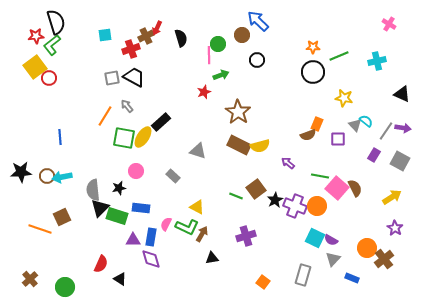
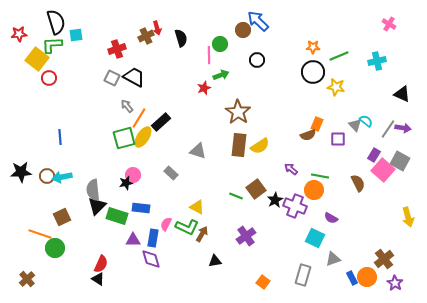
red arrow at (157, 28): rotated 40 degrees counterclockwise
cyan square at (105, 35): moved 29 px left
brown circle at (242, 35): moved 1 px right, 5 px up
red star at (36, 36): moved 17 px left, 2 px up
green circle at (218, 44): moved 2 px right
green L-shape at (52, 45): rotated 35 degrees clockwise
red cross at (131, 49): moved 14 px left
yellow square at (35, 67): moved 2 px right, 8 px up; rotated 15 degrees counterclockwise
gray square at (112, 78): rotated 35 degrees clockwise
red star at (204, 92): moved 4 px up
yellow star at (344, 98): moved 8 px left, 11 px up
orange line at (105, 116): moved 34 px right, 2 px down
gray line at (386, 131): moved 2 px right, 2 px up
green square at (124, 138): rotated 25 degrees counterclockwise
brown rectangle at (239, 145): rotated 70 degrees clockwise
yellow semicircle at (260, 146): rotated 18 degrees counterclockwise
purple arrow at (288, 163): moved 3 px right, 6 px down
pink circle at (136, 171): moved 3 px left, 4 px down
gray rectangle at (173, 176): moved 2 px left, 3 px up
black star at (119, 188): moved 7 px right, 5 px up
pink square at (337, 188): moved 46 px right, 18 px up
brown semicircle at (355, 188): moved 3 px right, 5 px up
yellow arrow at (392, 197): moved 16 px right, 20 px down; rotated 108 degrees clockwise
orange circle at (317, 206): moved 3 px left, 16 px up
black triangle at (100, 208): moved 3 px left, 2 px up
purple star at (395, 228): moved 55 px down
orange line at (40, 229): moved 5 px down
purple cross at (246, 236): rotated 18 degrees counterclockwise
blue rectangle at (151, 237): moved 2 px right, 1 px down
purple semicircle at (331, 240): moved 22 px up
orange circle at (367, 248): moved 29 px down
black triangle at (212, 258): moved 3 px right, 3 px down
gray triangle at (333, 259): rotated 28 degrees clockwise
blue rectangle at (352, 278): rotated 40 degrees clockwise
brown cross at (30, 279): moved 3 px left
black triangle at (120, 279): moved 22 px left
green circle at (65, 287): moved 10 px left, 39 px up
